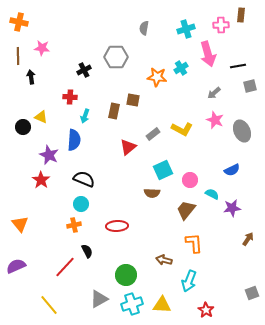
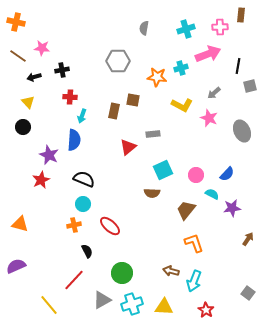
orange cross at (19, 22): moved 3 px left
pink cross at (221, 25): moved 1 px left, 2 px down
pink arrow at (208, 54): rotated 95 degrees counterclockwise
brown line at (18, 56): rotated 54 degrees counterclockwise
gray hexagon at (116, 57): moved 2 px right, 4 px down
black line at (238, 66): rotated 70 degrees counterclockwise
cyan cross at (181, 68): rotated 16 degrees clockwise
black cross at (84, 70): moved 22 px left; rotated 16 degrees clockwise
black arrow at (31, 77): moved 3 px right; rotated 96 degrees counterclockwise
cyan arrow at (85, 116): moved 3 px left
yellow triangle at (41, 117): moved 13 px left, 15 px up; rotated 24 degrees clockwise
pink star at (215, 120): moved 6 px left, 2 px up
yellow L-shape at (182, 129): moved 24 px up
gray rectangle at (153, 134): rotated 32 degrees clockwise
blue semicircle at (232, 170): moved 5 px left, 4 px down; rotated 21 degrees counterclockwise
red star at (41, 180): rotated 12 degrees clockwise
pink circle at (190, 180): moved 6 px right, 5 px up
cyan circle at (81, 204): moved 2 px right
orange triangle at (20, 224): rotated 36 degrees counterclockwise
red ellipse at (117, 226): moved 7 px left; rotated 45 degrees clockwise
orange L-shape at (194, 243): rotated 15 degrees counterclockwise
brown arrow at (164, 260): moved 7 px right, 11 px down
red line at (65, 267): moved 9 px right, 13 px down
green circle at (126, 275): moved 4 px left, 2 px up
cyan arrow at (189, 281): moved 5 px right
gray square at (252, 293): moved 4 px left; rotated 32 degrees counterclockwise
gray triangle at (99, 299): moved 3 px right, 1 px down
yellow triangle at (162, 305): moved 2 px right, 2 px down
